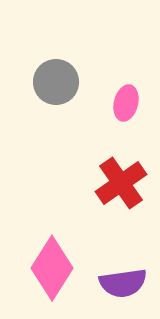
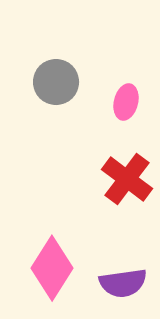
pink ellipse: moved 1 px up
red cross: moved 6 px right, 4 px up; rotated 18 degrees counterclockwise
